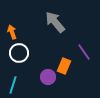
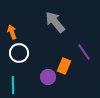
cyan line: rotated 18 degrees counterclockwise
